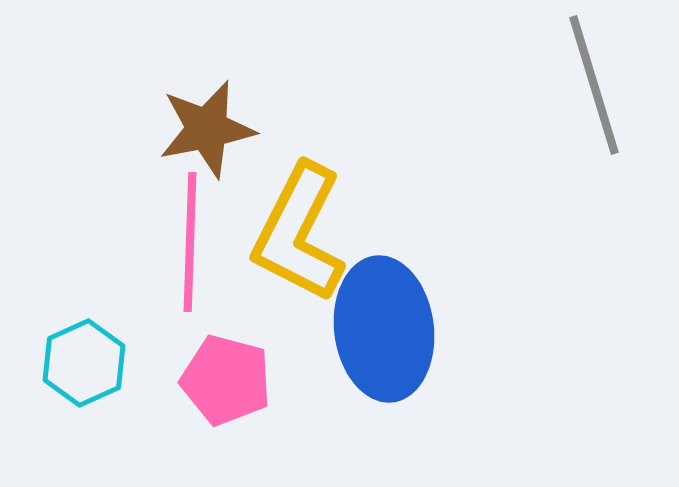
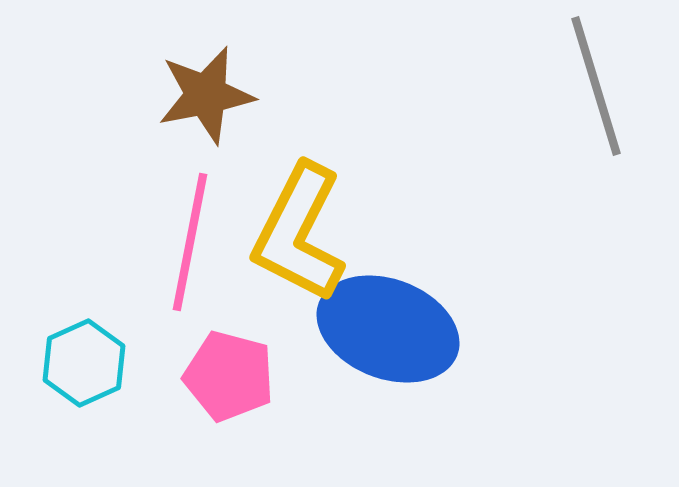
gray line: moved 2 px right, 1 px down
brown star: moved 1 px left, 34 px up
pink line: rotated 9 degrees clockwise
blue ellipse: moved 4 px right; rotated 62 degrees counterclockwise
pink pentagon: moved 3 px right, 4 px up
